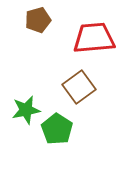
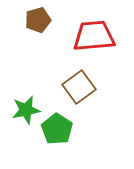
red trapezoid: moved 2 px up
